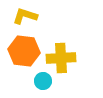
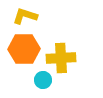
orange hexagon: moved 2 px up; rotated 8 degrees counterclockwise
cyan circle: moved 1 px up
